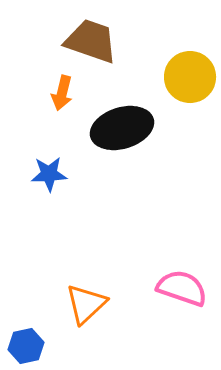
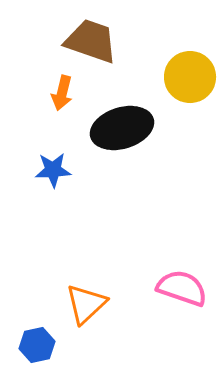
blue star: moved 4 px right, 4 px up
blue hexagon: moved 11 px right, 1 px up
